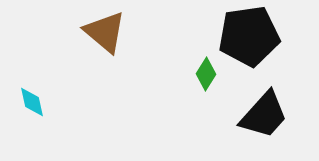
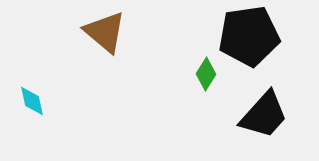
cyan diamond: moved 1 px up
